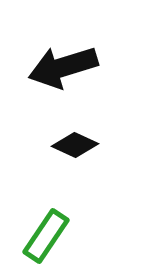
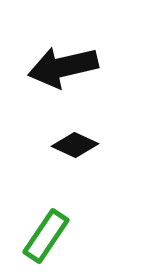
black arrow: rotated 4 degrees clockwise
